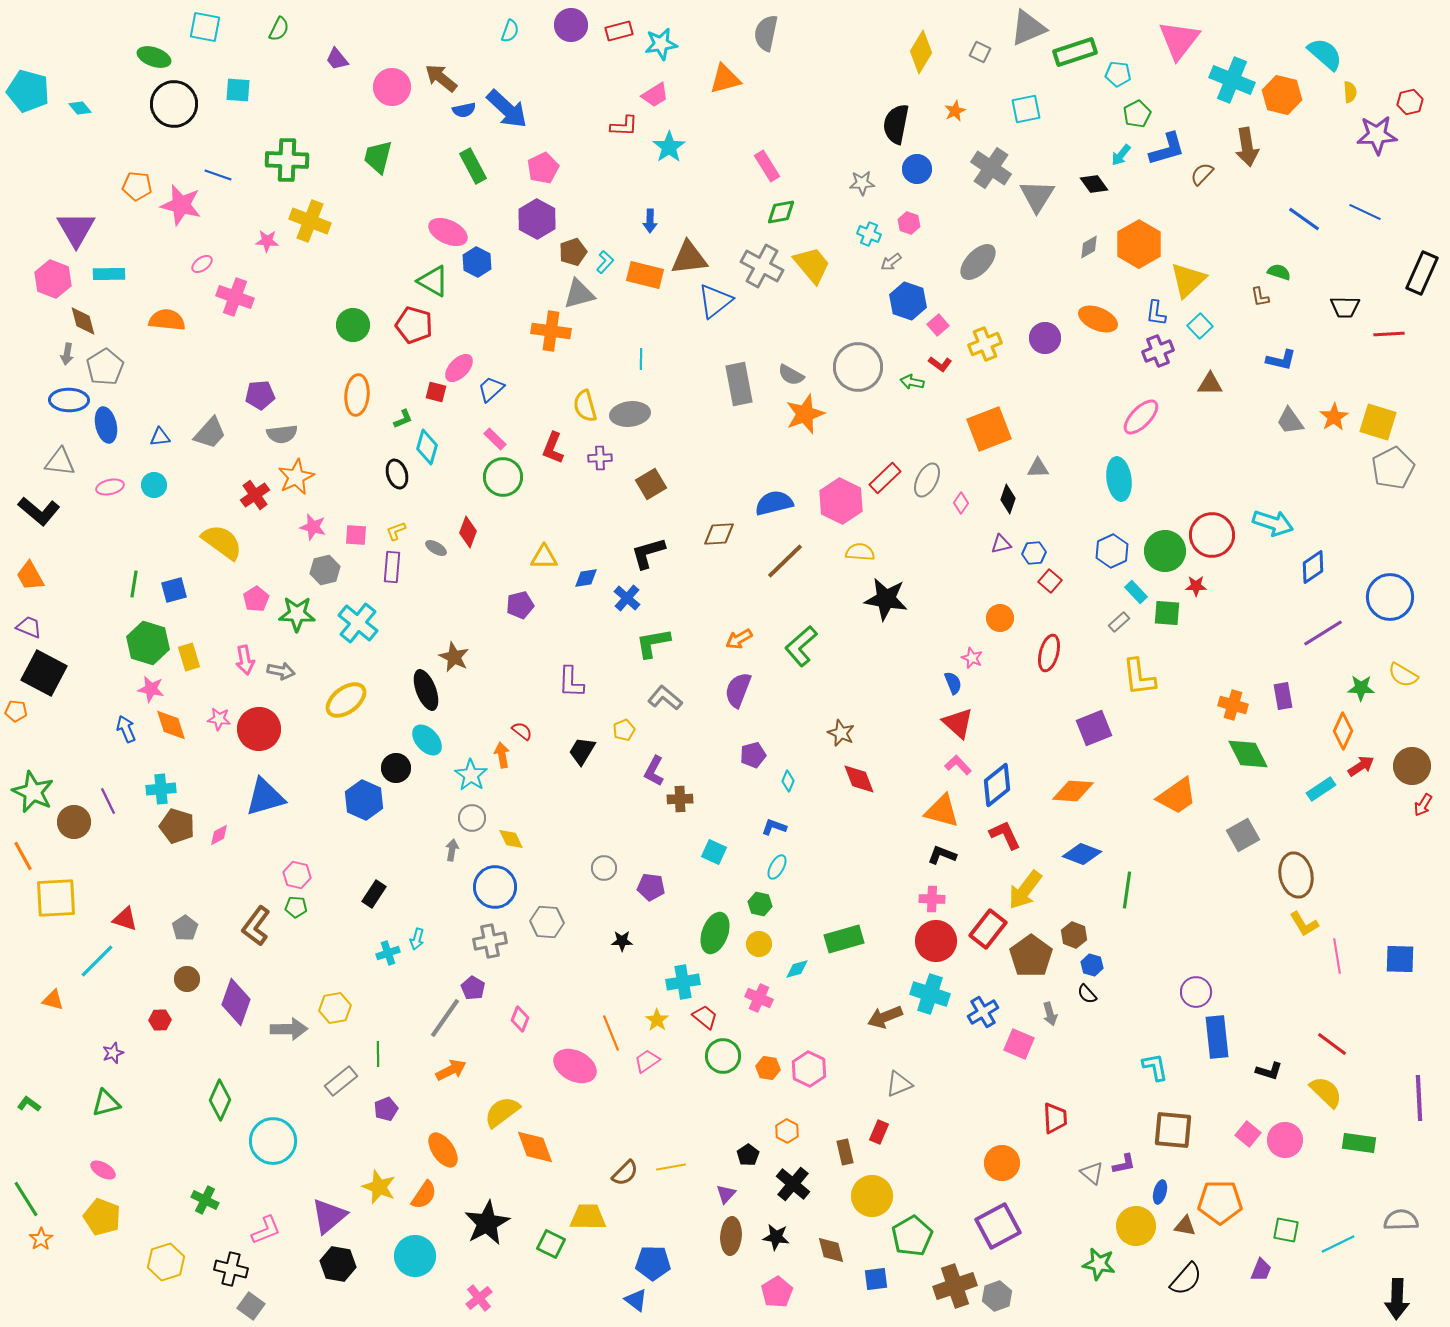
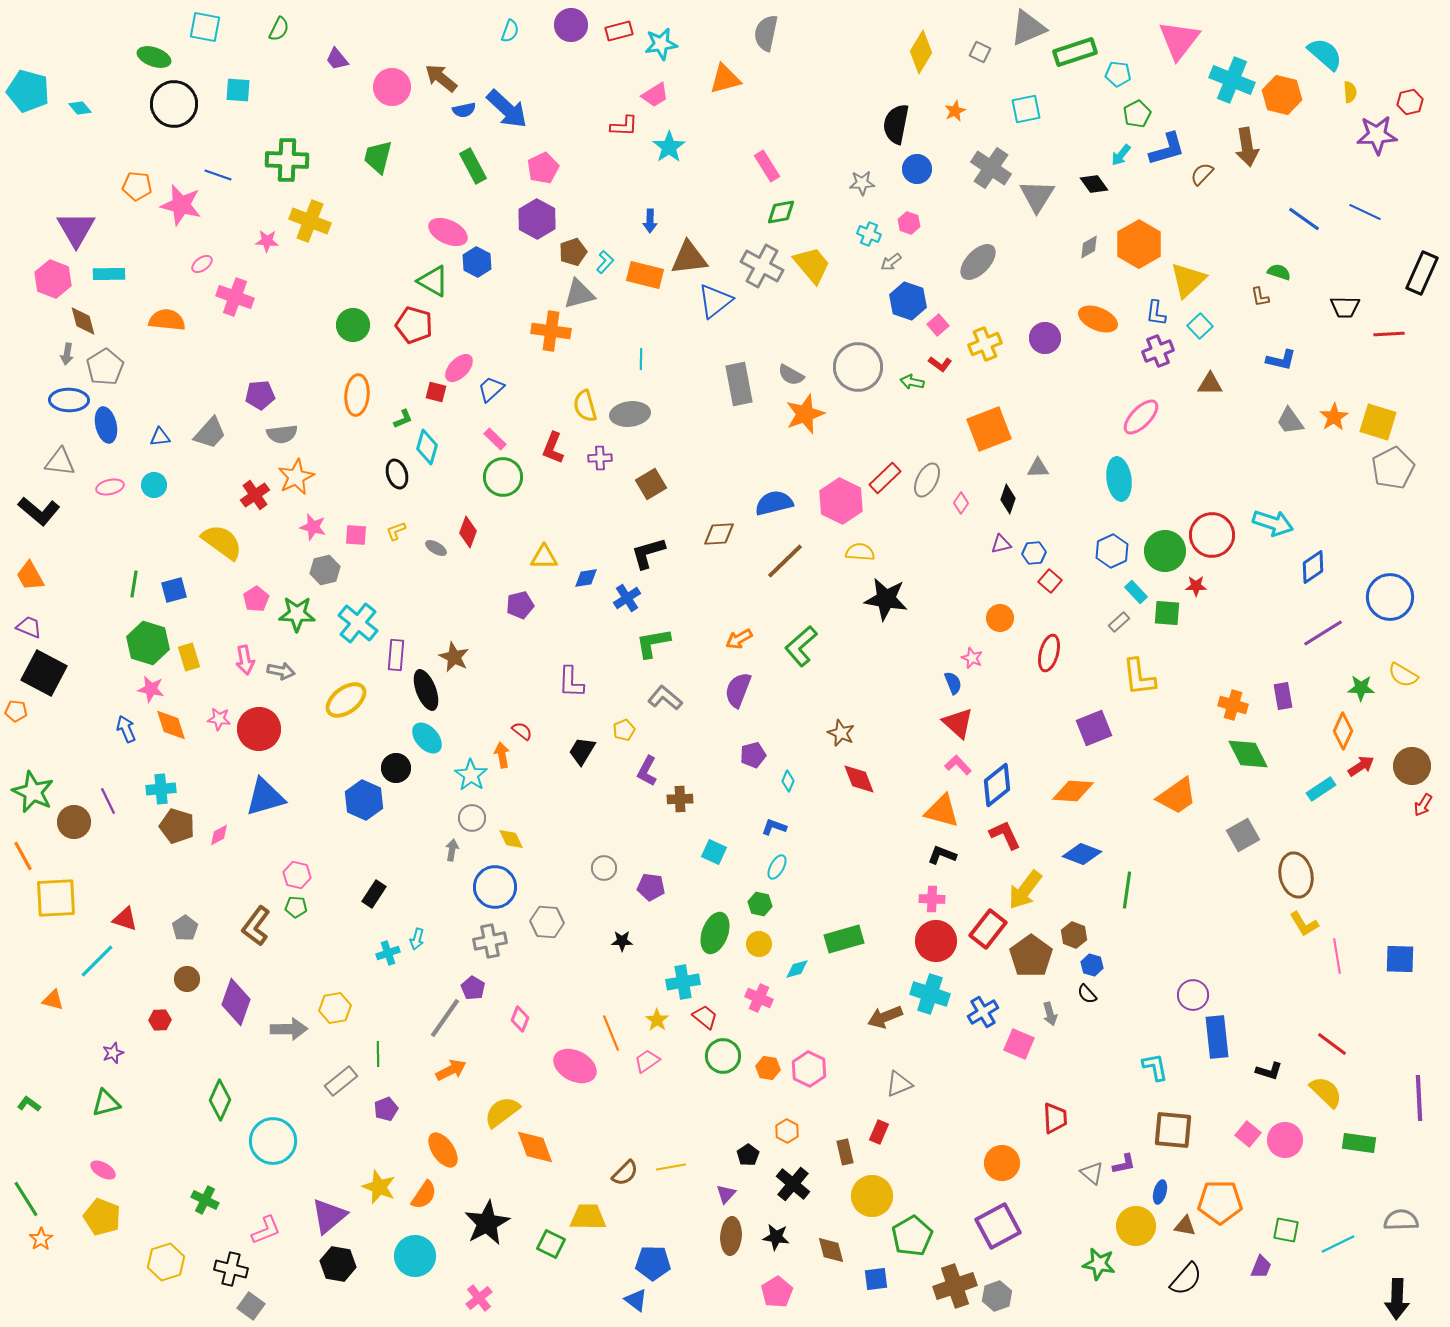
purple rectangle at (392, 567): moved 4 px right, 88 px down
blue cross at (627, 598): rotated 16 degrees clockwise
cyan ellipse at (427, 740): moved 2 px up
purple L-shape at (654, 771): moved 7 px left
purple circle at (1196, 992): moved 3 px left, 3 px down
purple trapezoid at (1261, 1270): moved 3 px up
